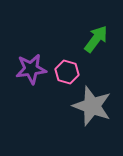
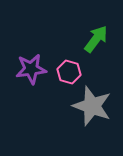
pink hexagon: moved 2 px right
